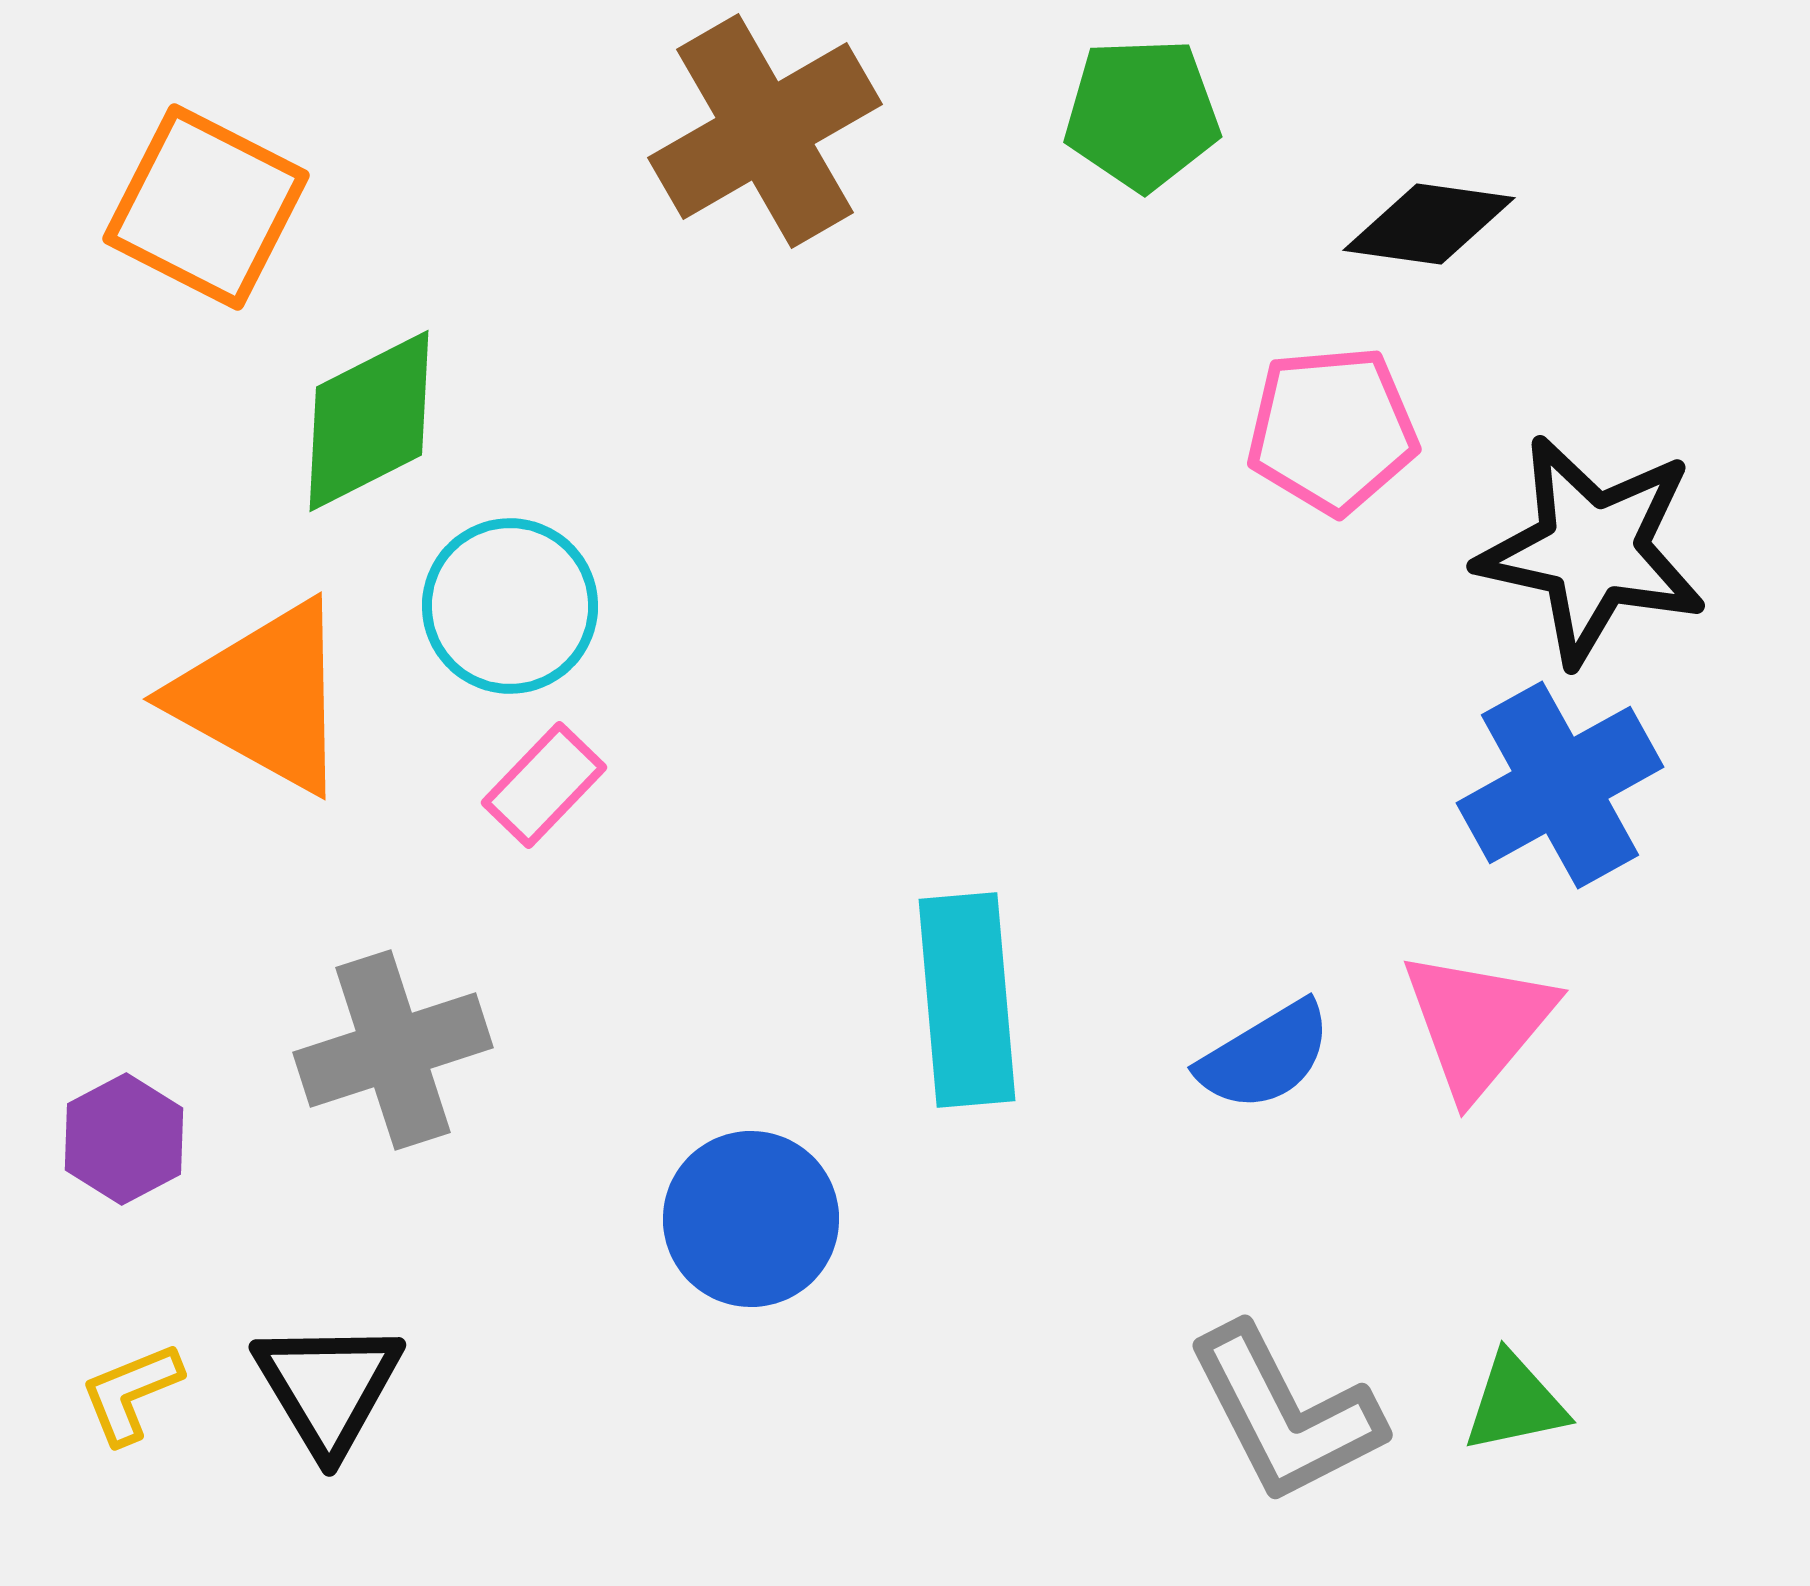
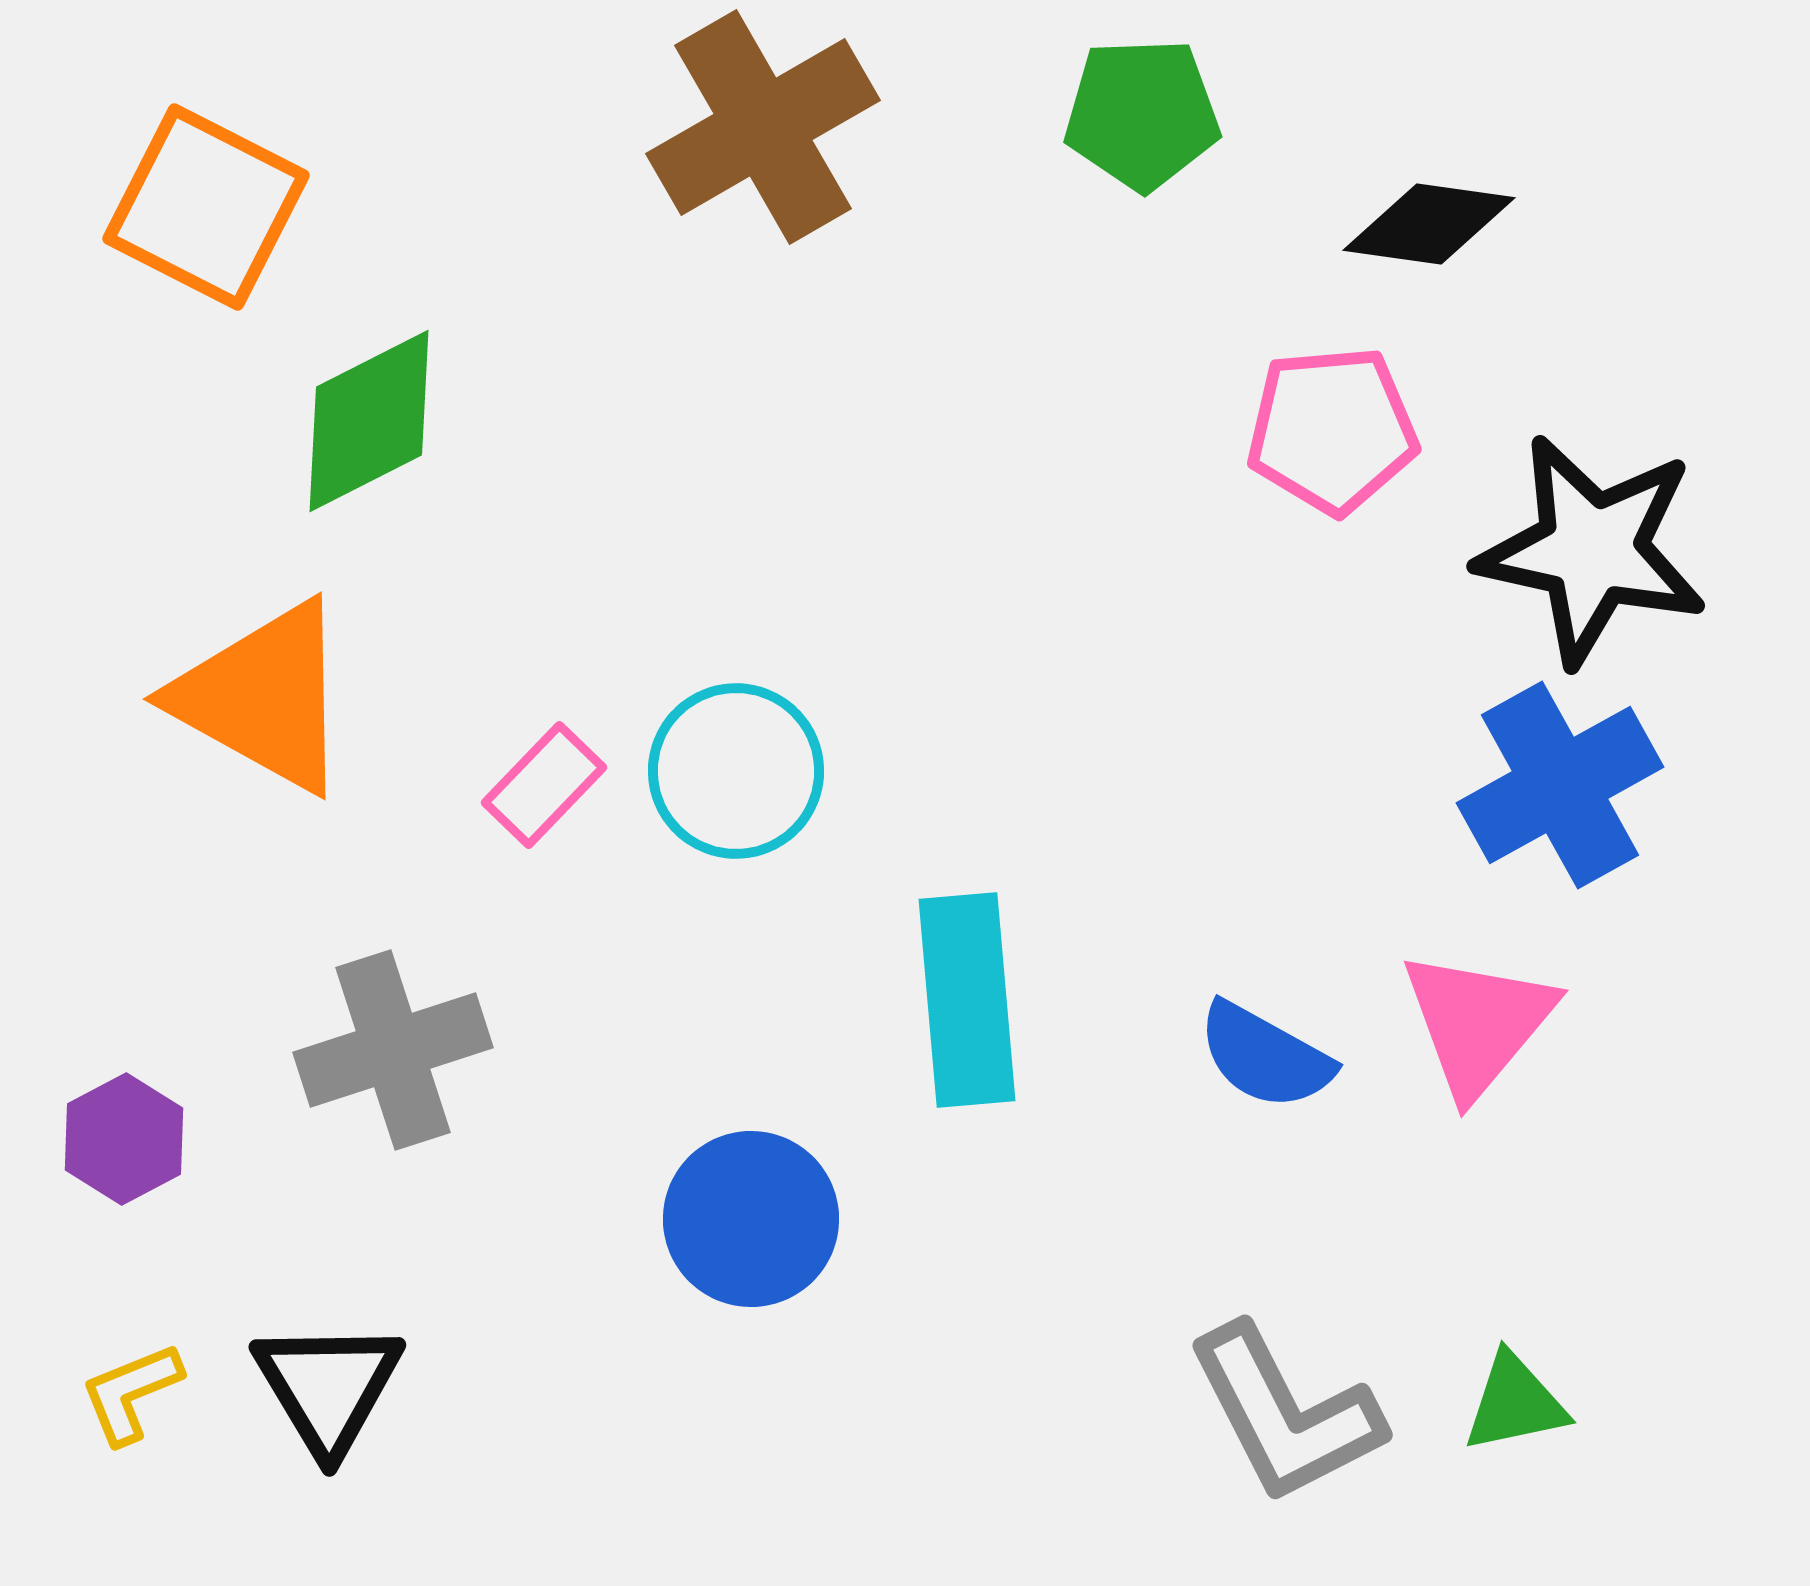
brown cross: moved 2 px left, 4 px up
cyan circle: moved 226 px right, 165 px down
blue semicircle: rotated 60 degrees clockwise
